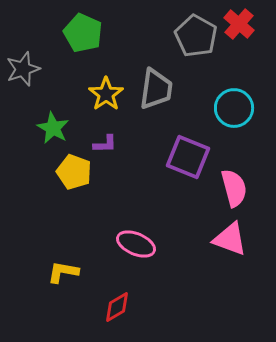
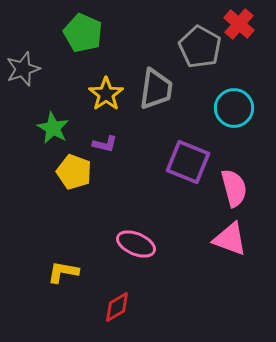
gray pentagon: moved 4 px right, 11 px down
purple L-shape: rotated 15 degrees clockwise
purple square: moved 5 px down
